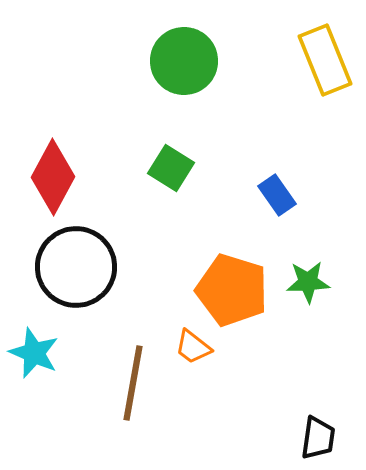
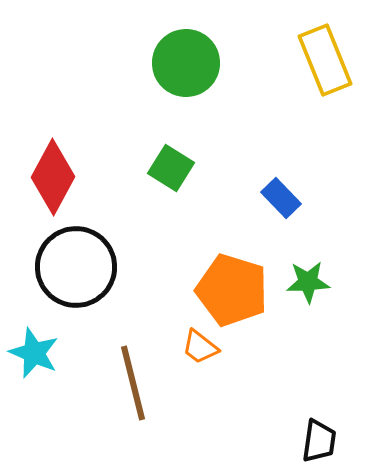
green circle: moved 2 px right, 2 px down
blue rectangle: moved 4 px right, 3 px down; rotated 9 degrees counterclockwise
orange trapezoid: moved 7 px right
brown line: rotated 24 degrees counterclockwise
black trapezoid: moved 1 px right, 3 px down
